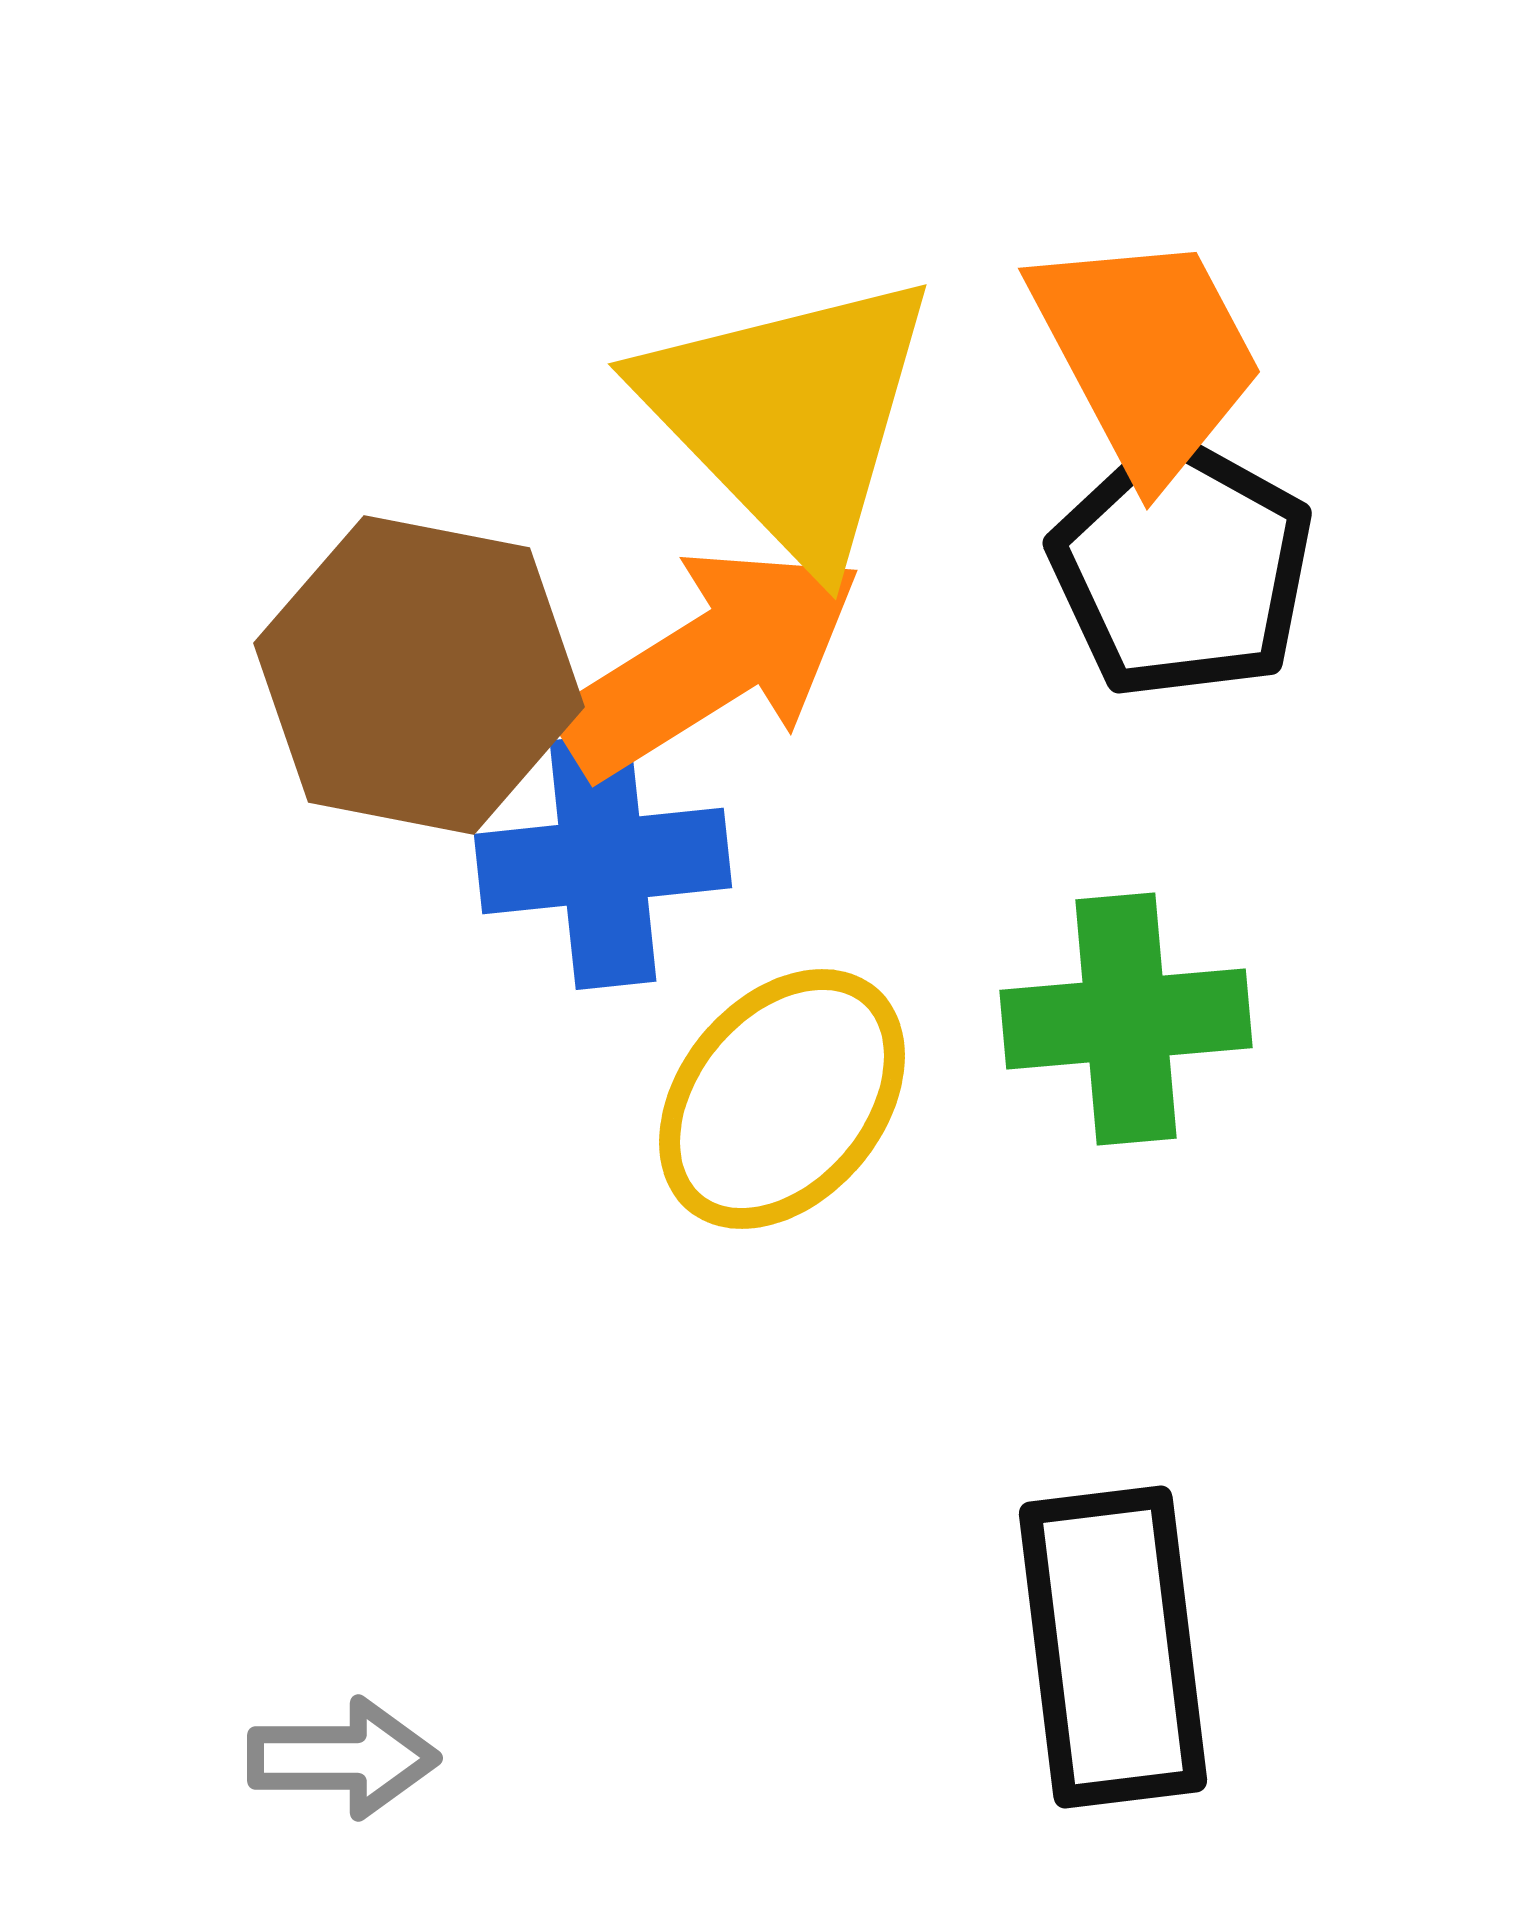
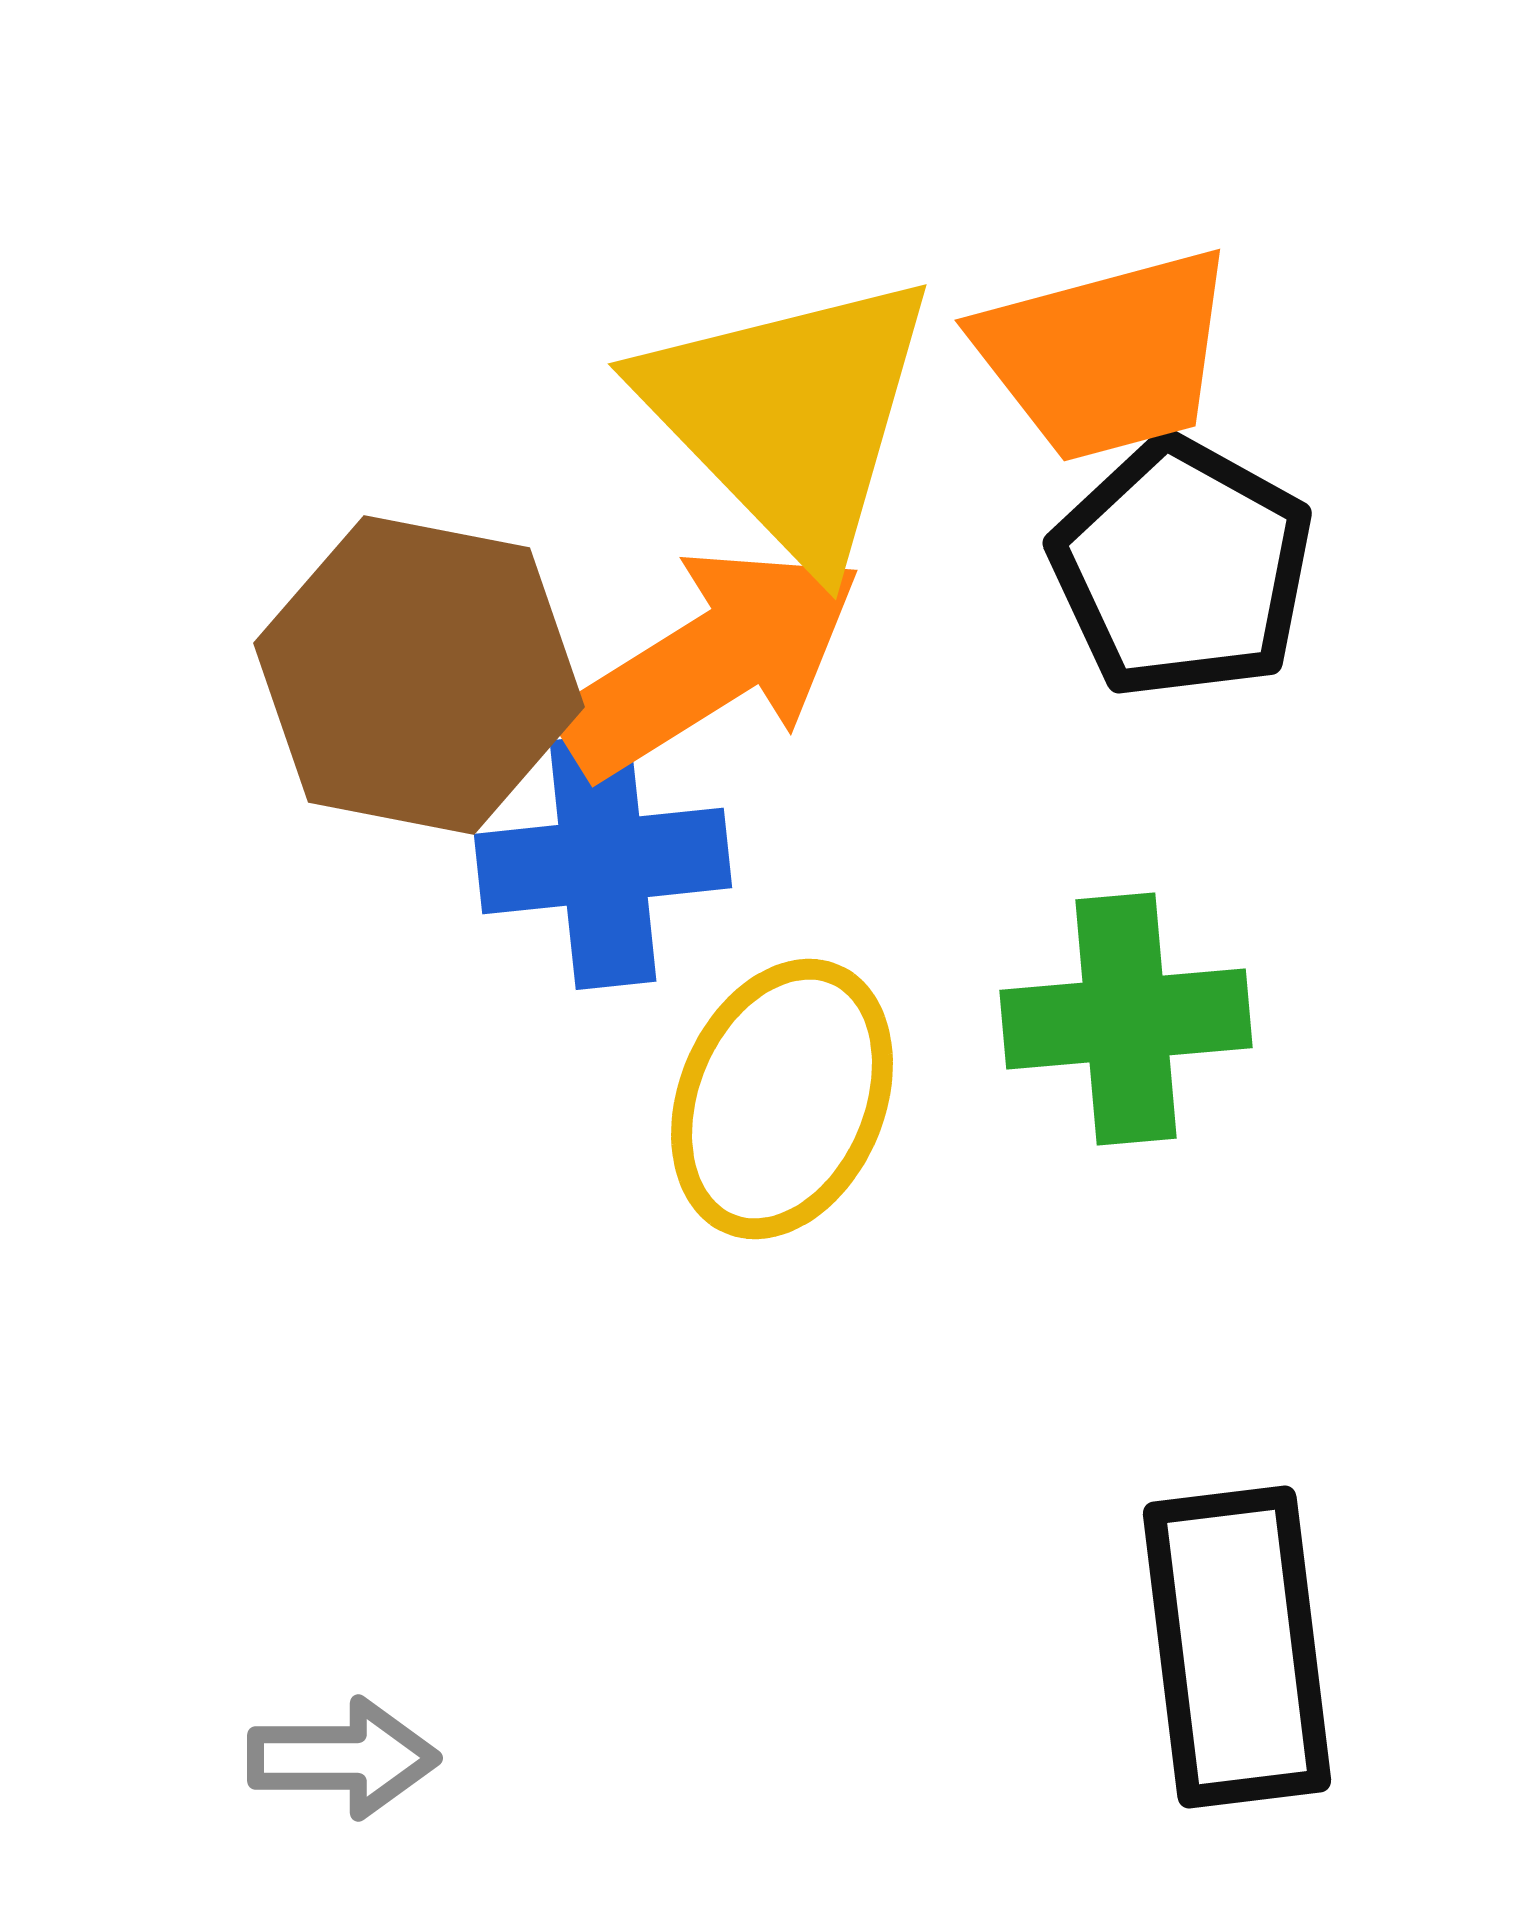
orange trapezoid: moved 41 px left; rotated 103 degrees clockwise
yellow ellipse: rotated 17 degrees counterclockwise
black rectangle: moved 124 px right
